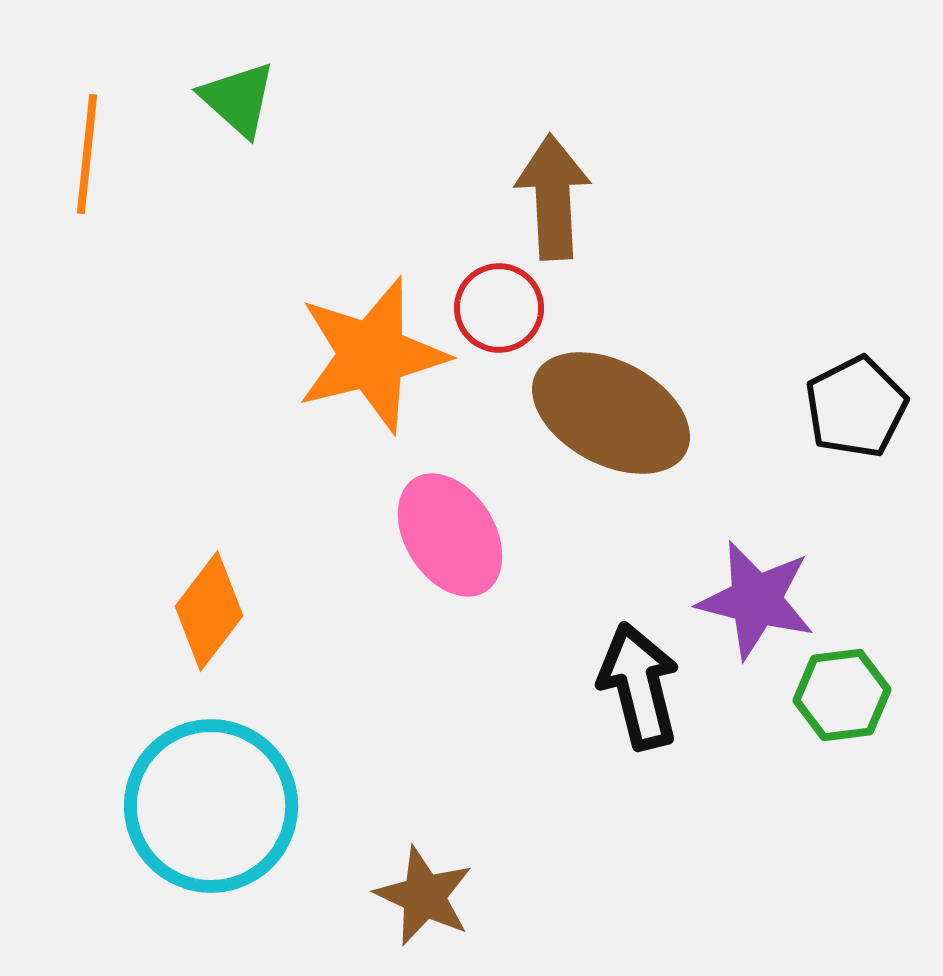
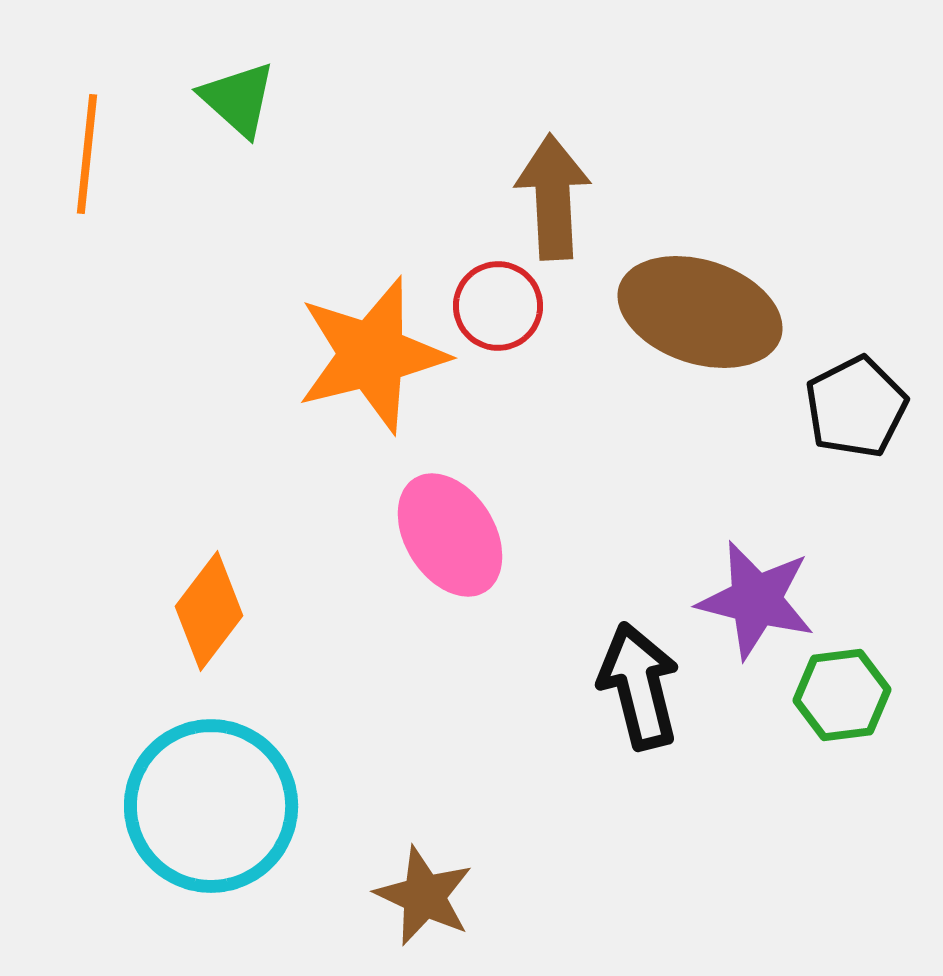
red circle: moved 1 px left, 2 px up
brown ellipse: moved 89 px right, 101 px up; rotated 10 degrees counterclockwise
